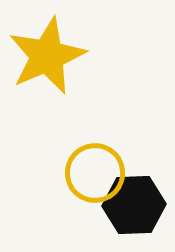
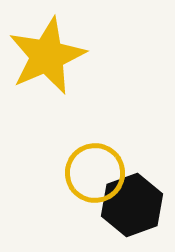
black hexagon: moved 2 px left; rotated 18 degrees counterclockwise
